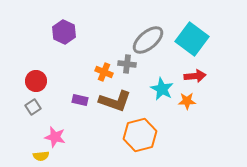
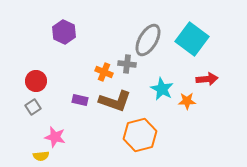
gray ellipse: rotated 20 degrees counterclockwise
red arrow: moved 12 px right, 3 px down
